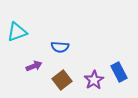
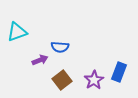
purple arrow: moved 6 px right, 6 px up
blue rectangle: rotated 48 degrees clockwise
